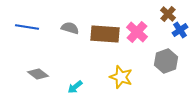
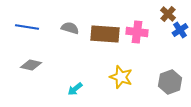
pink cross: rotated 35 degrees counterclockwise
gray hexagon: moved 4 px right, 21 px down
gray diamond: moved 7 px left, 9 px up; rotated 25 degrees counterclockwise
cyan arrow: moved 2 px down
